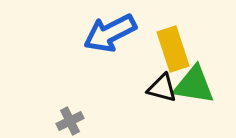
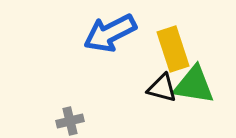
gray cross: rotated 12 degrees clockwise
